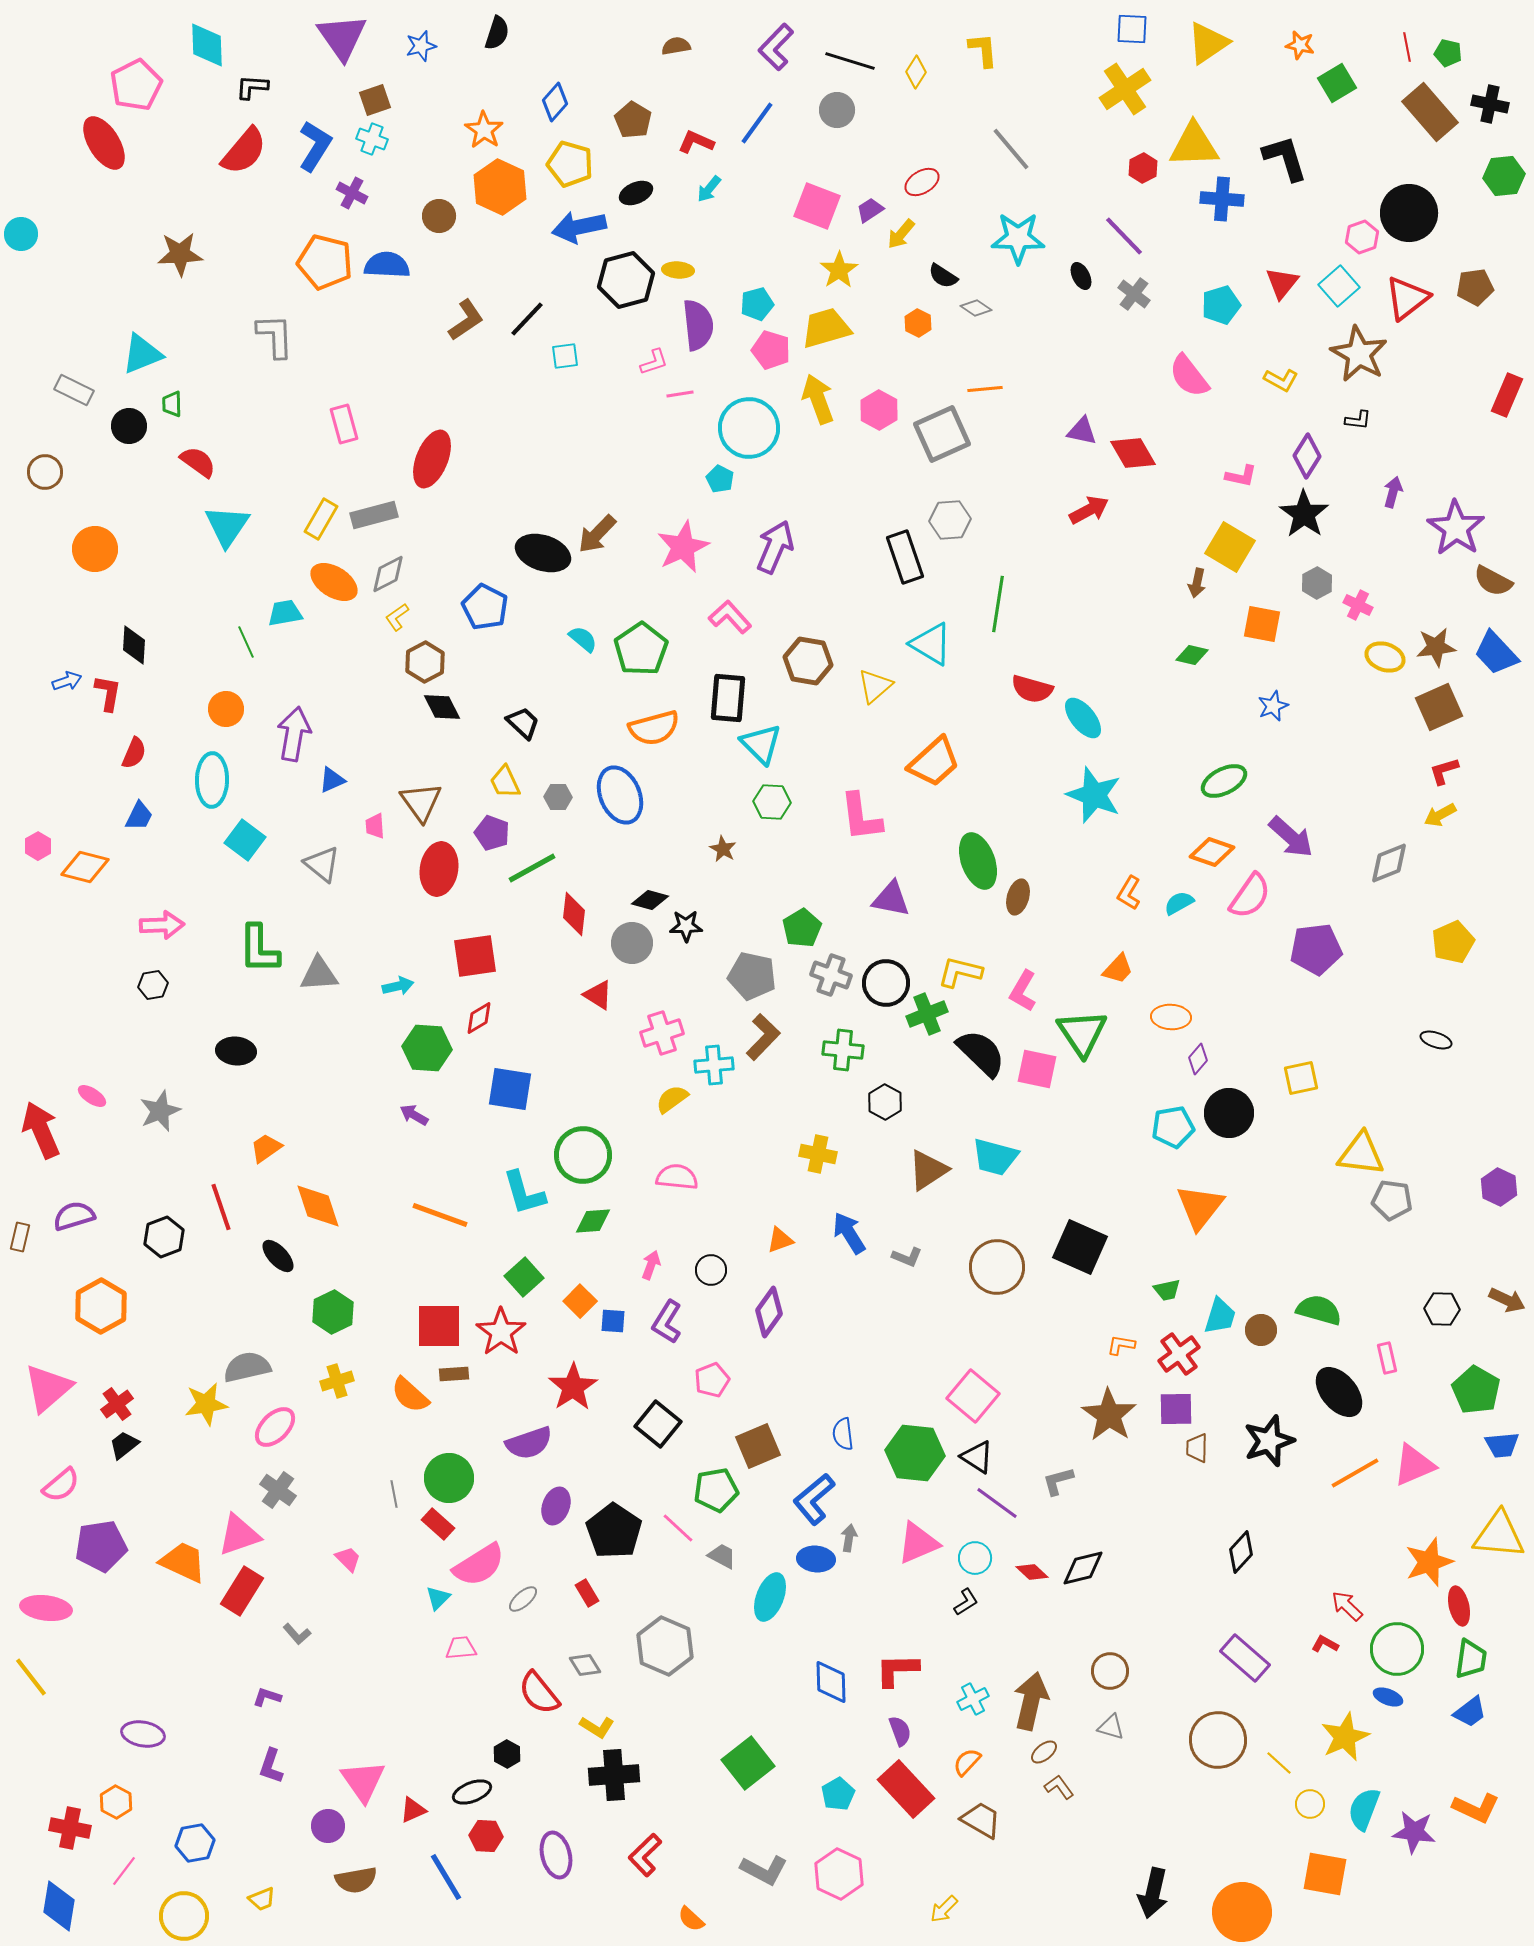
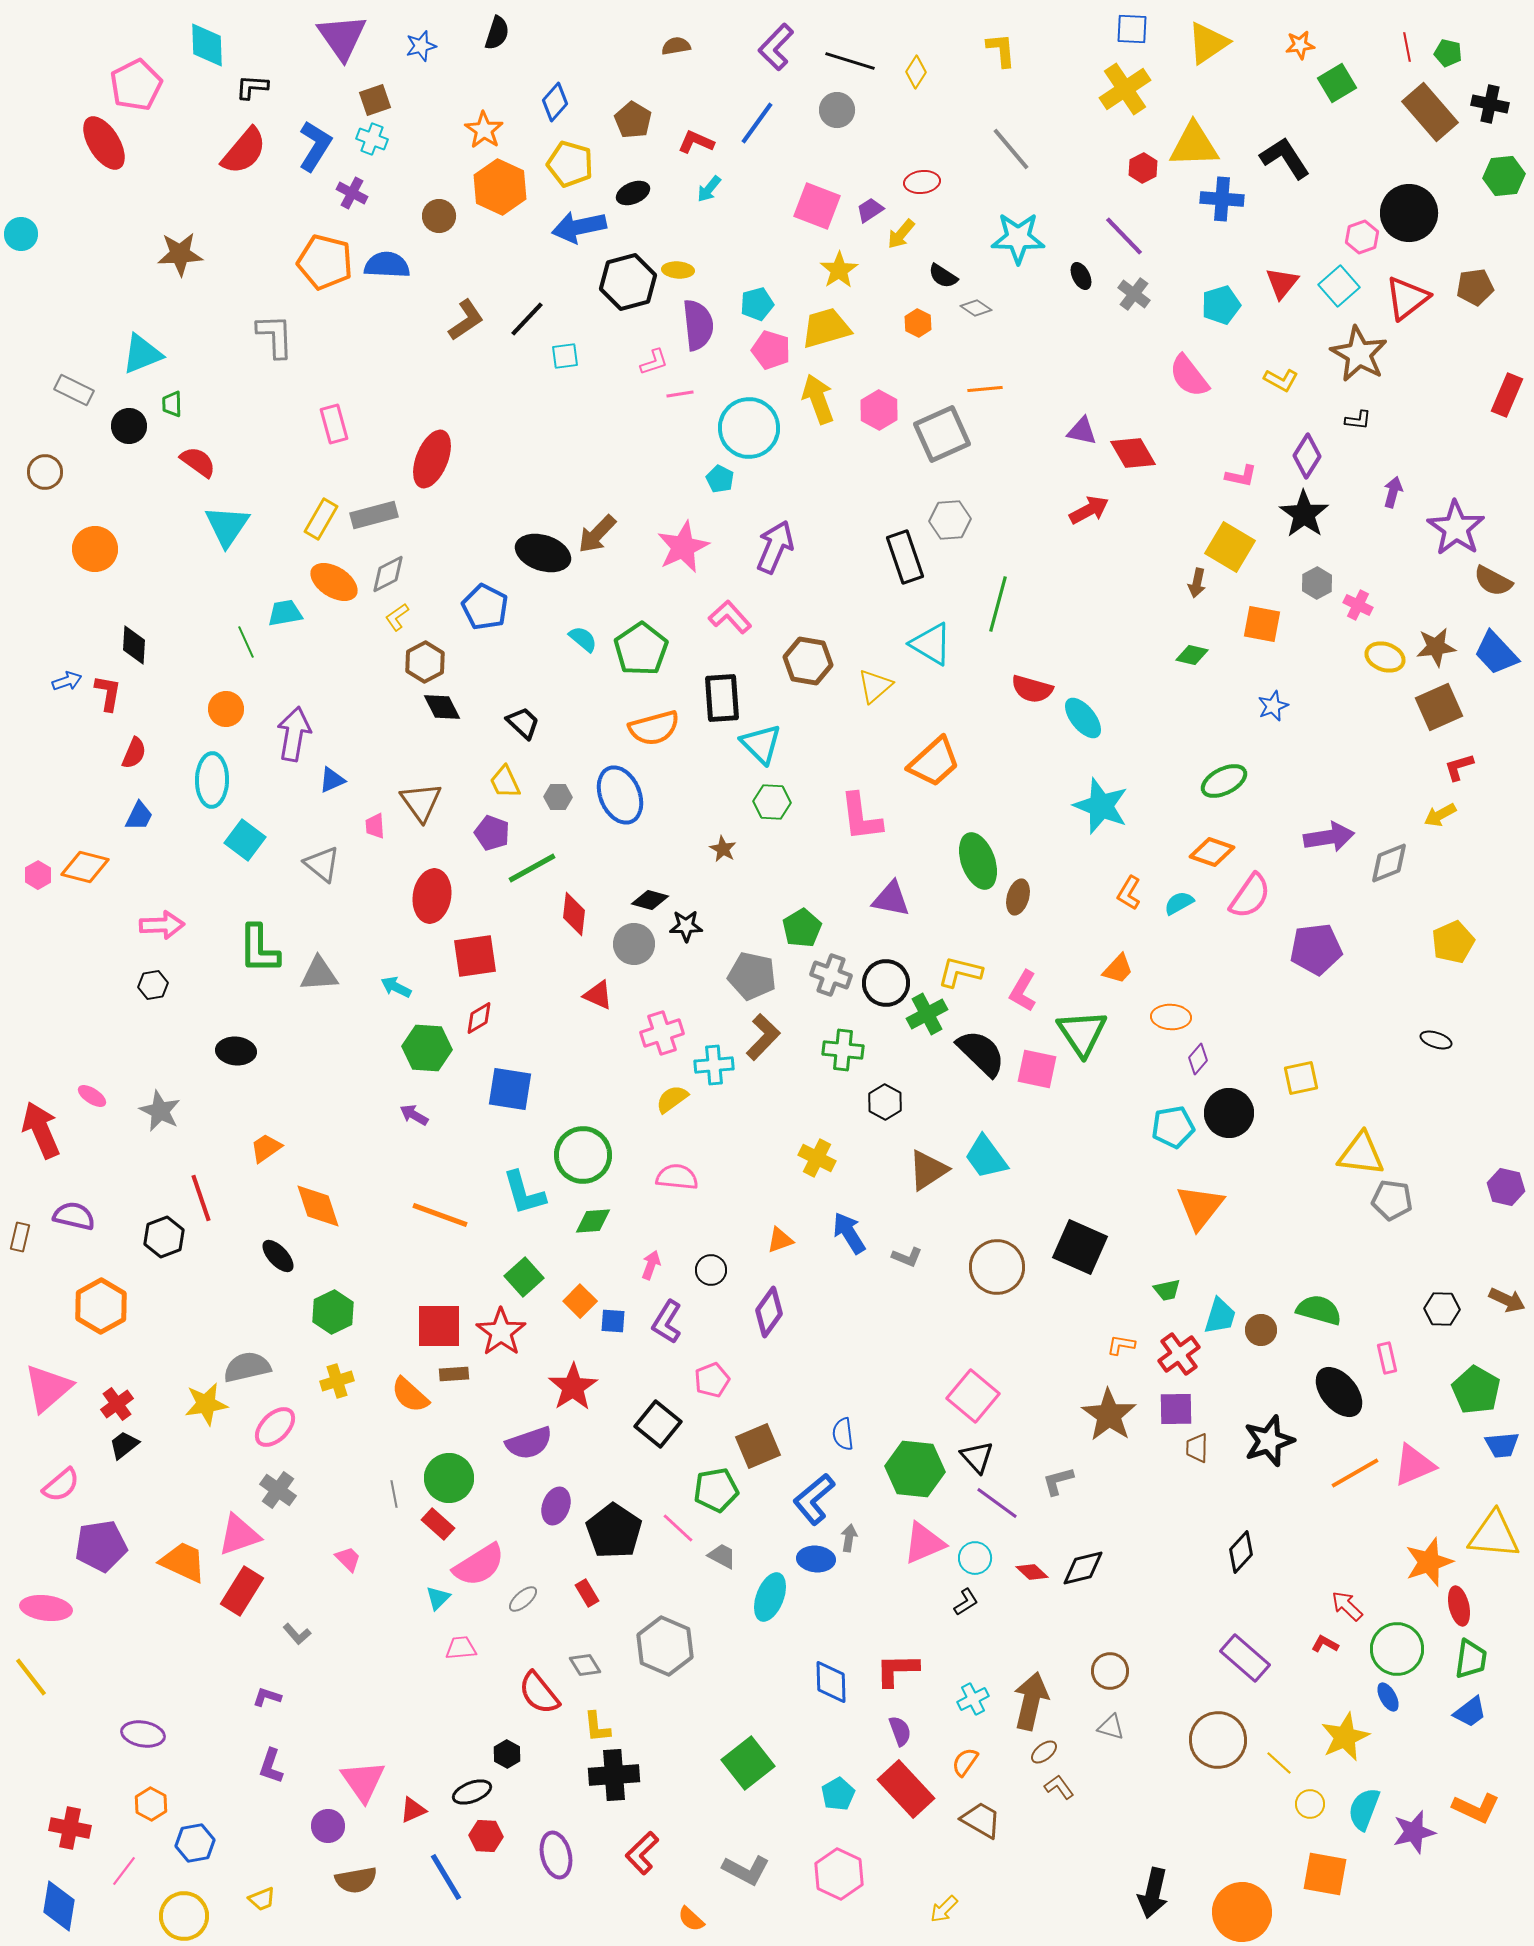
orange star at (1300, 45): rotated 20 degrees counterclockwise
yellow L-shape at (983, 50): moved 18 px right
black L-shape at (1285, 158): rotated 16 degrees counterclockwise
red ellipse at (922, 182): rotated 24 degrees clockwise
black ellipse at (636, 193): moved 3 px left
black hexagon at (626, 280): moved 2 px right, 2 px down
pink rectangle at (344, 424): moved 10 px left
green line at (998, 604): rotated 6 degrees clockwise
black rectangle at (728, 698): moved 6 px left; rotated 9 degrees counterclockwise
red L-shape at (1444, 771): moved 15 px right, 4 px up
cyan star at (1094, 795): moved 7 px right, 11 px down
purple arrow at (1291, 837): moved 38 px right; rotated 51 degrees counterclockwise
pink hexagon at (38, 846): moved 29 px down
red ellipse at (439, 869): moved 7 px left, 27 px down
gray circle at (632, 943): moved 2 px right, 1 px down
cyan arrow at (398, 986): moved 2 px left, 1 px down; rotated 140 degrees counterclockwise
red triangle at (598, 995): rotated 8 degrees counterclockwise
green cross at (927, 1014): rotated 6 degrees counterclockwise
gray star at (160, 1111): rotated 24 degrees counterclockwise
yellow cross at (818, 1154): moved 1 px left, 4 px down; rotated 15 degrees clockwise
cyan trapezoid at (995, 1157): moved 9 px left; rotated 39 degrees clockwise
purple hexagon at (1499, 1187): moved 7 px right; rotated 12 degrees counterclockwise
red line at (221, 1207): moved 20 px left, 9 px up
purple semicircle at (74, 1216): rotated 30 degrees clockwise
green hexagon at (915, 1453): moved 16 px down
black triangle at (977, 1457): rotated 15 degrees clockwise
yellow triangle at (1499, 1535): moved 5 px left
pink triangle at (918, 1543): moved 6 px right
blue ellipse at (1388, 1697): rotated 40 degrees clockwise
yellow L-shape at (597, 1727): rotated 52 degrees clockwise
orange semicircle at (967, 1762): moved 2 px left; rotated 8 degrees counterclockwise
orange hexagon at (116, 1802): moved 35 px right, 2 px down
purple star at (1414, 1832): rotated 21 degrees counterclockwise
red L-shape at (645, 1855): moved 3 px left, 2 px up
gray L-shape at (764, 1870): moved 18 px left
